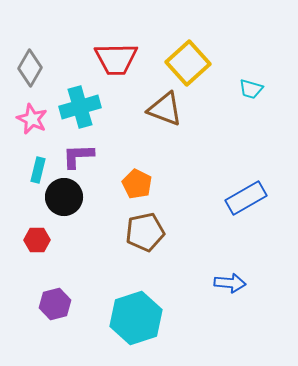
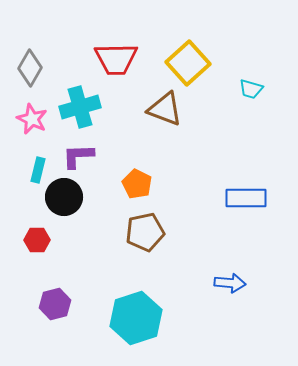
blue rectangle: rotated 30 degrees clockwise
